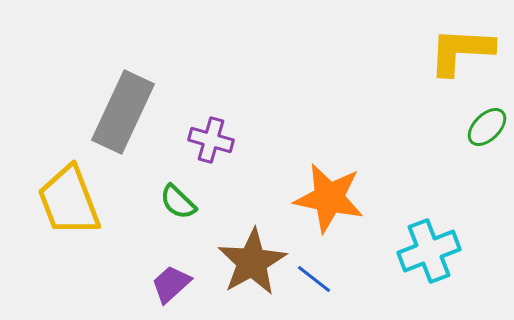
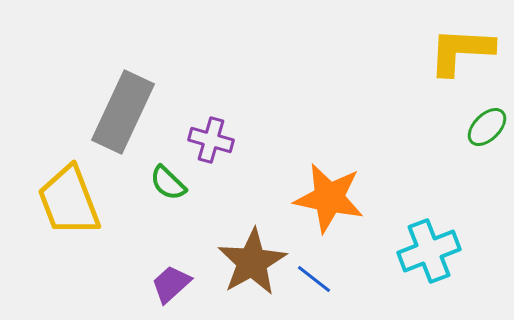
green semicircle: moved 10 px left, 19 px up
